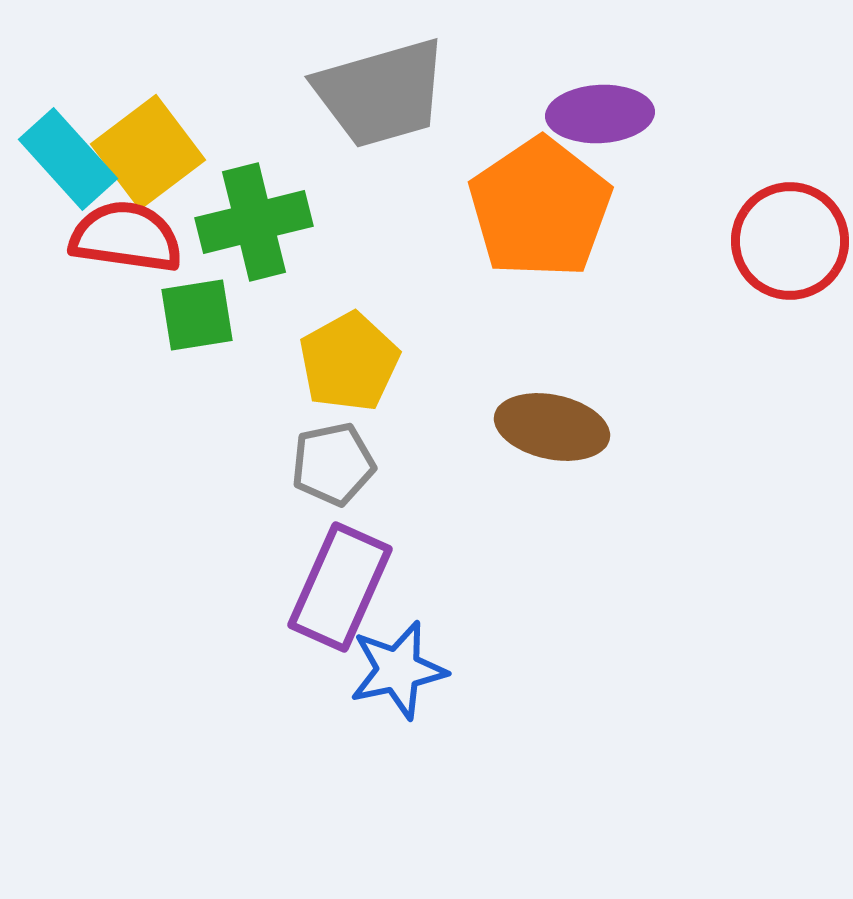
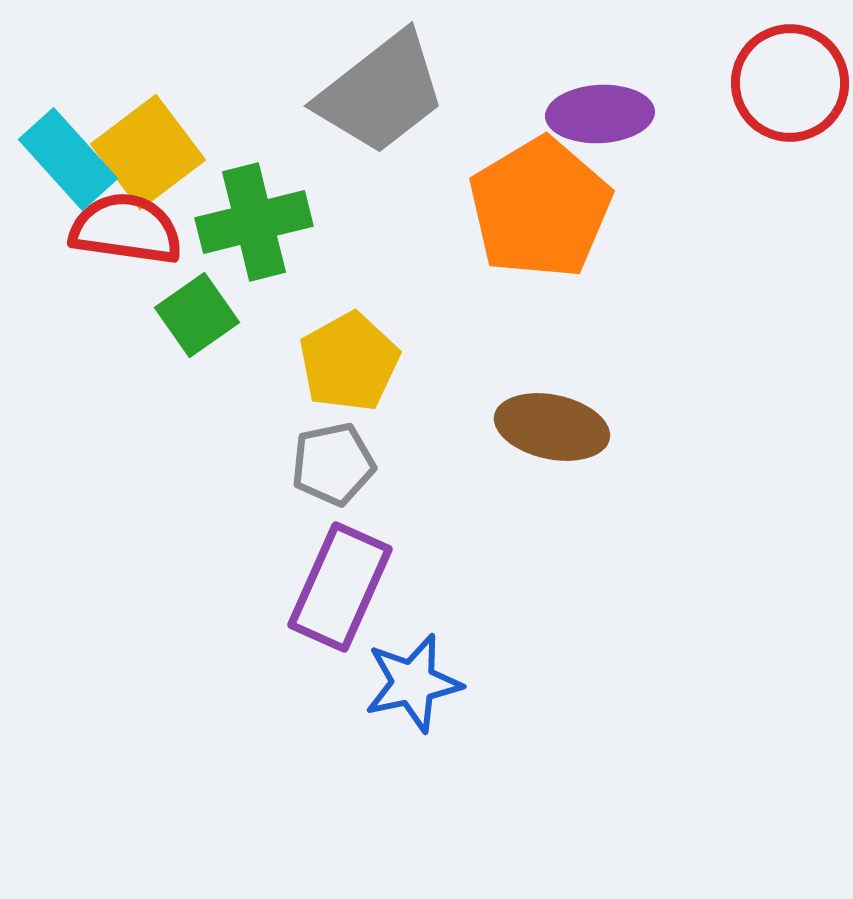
gray trapezoid: rotated 22 degrees counterclockwise
orange pentagon: rotated 3 degrees clockwise
red semicircle: moved 8 px up
red circle: moved 158 px up
green square: rotated 26 degrees counterclockwise
blue star: moved 15 px right, 13 px down
